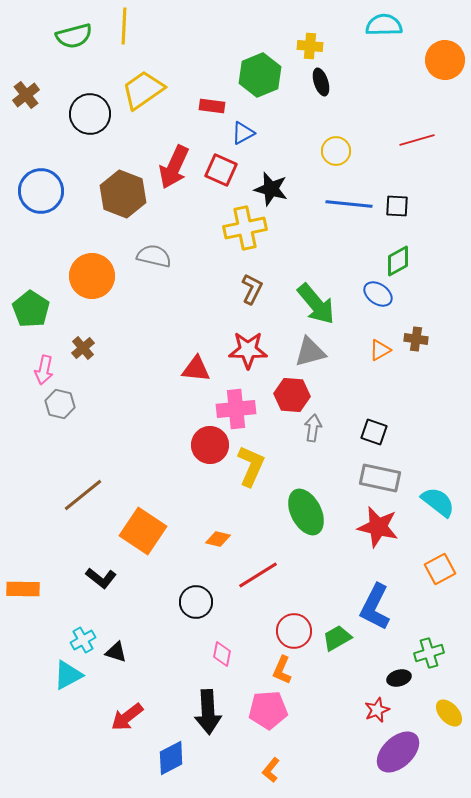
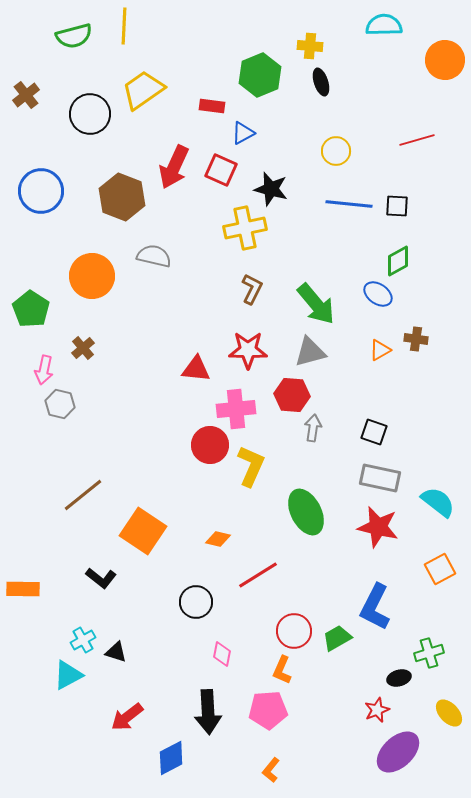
brown hexagon at (123, 194): moved 1 px left, 3 px down
